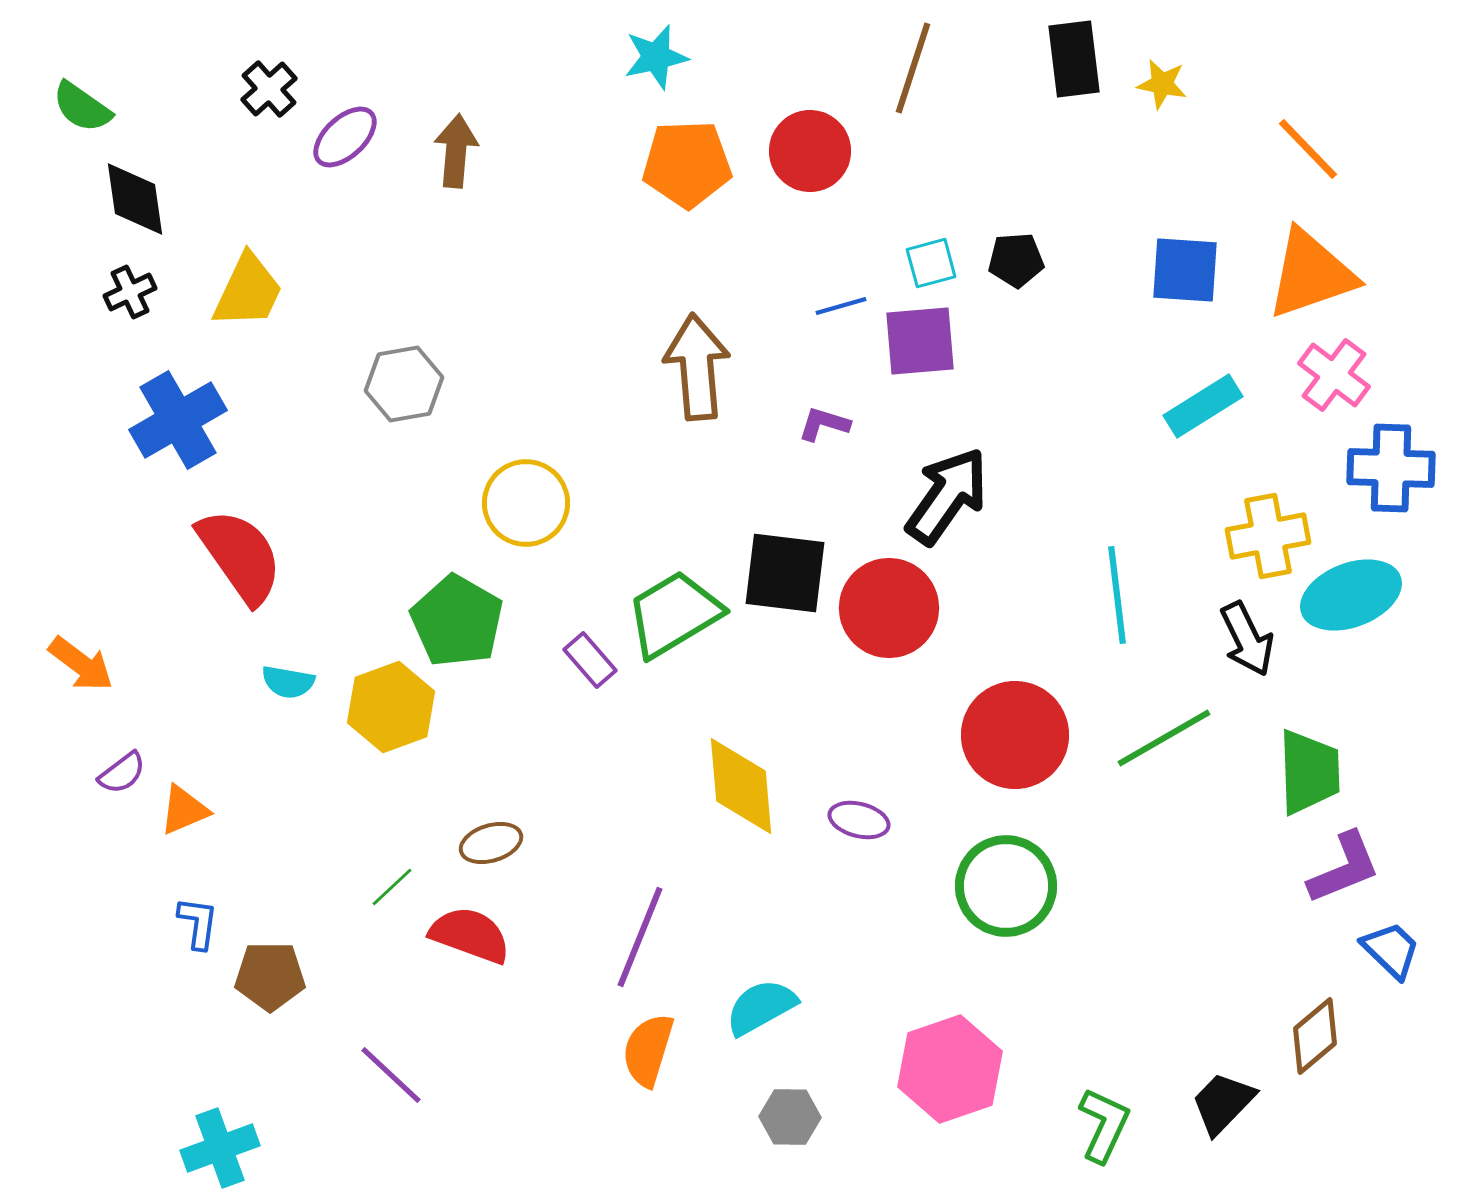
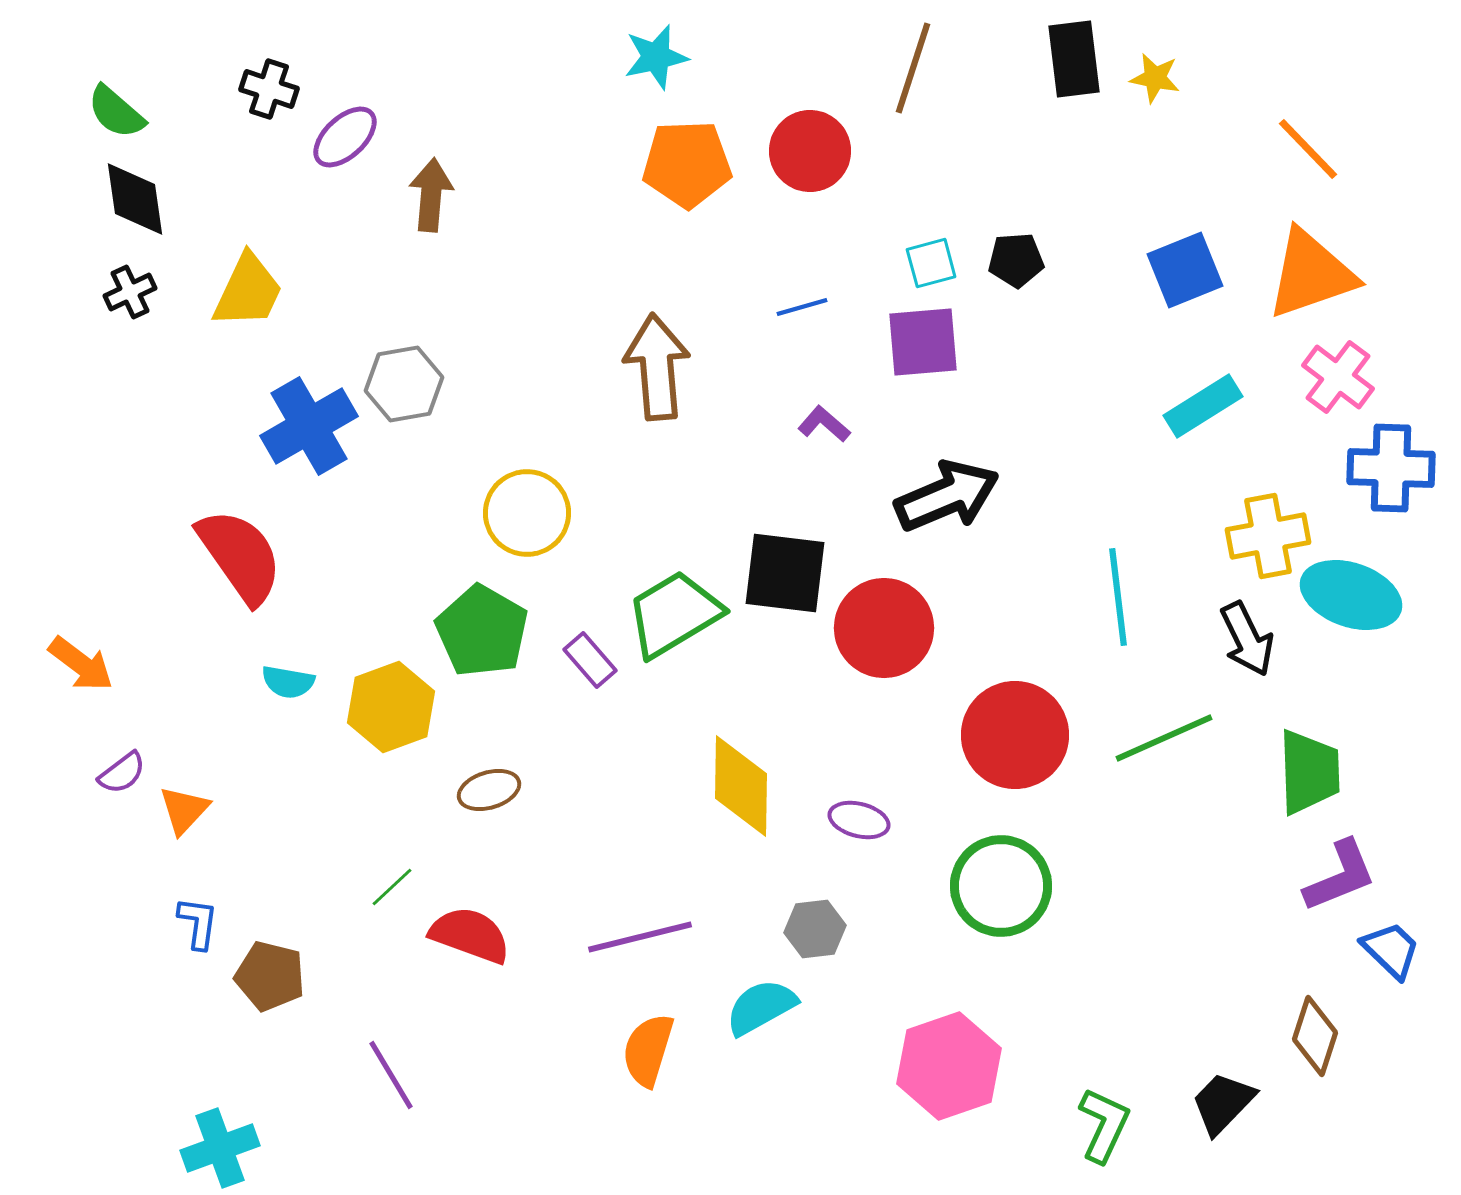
yellow star at (1162, 84): moved 7 px left, 6 px up
black cross at (269, 89): rotated 30 degrees counterclockwise
green semicircle at (82, 107): moved 34 px right, 5 px down; rotated 6 degrees clockwise
brown arrow at (456, 151): moved 25 px left, 44 px down
blue square at (1185, 270): rotated 26 degrees counterclockwise
blue line at (841, 306): moved 39 px left, 1 px down
purple square at (920, 341): moved 3 px right, 1 px down
brown arrow at (697, 367): moved 40 px left
pink cross at (1334, 375): moved 4 px right, 2 px down
blue cross at (178, 420): moved 131 px right, 6 px down
purple L-shape at (824, 424): rotated 24 degrees clockwise
black arrow at (947, 496): rotated 32 degrees clockwise
yellow circle at (526, 503): moved 1 px right, 10 px down
cyan line at (1117, 595): moved 1 px right, 2 px down
cyan ellipse at (1351, 595): rotated 40 degrees clockwise
red circle at (889, 608): moved 5 px left, 20 px down
green pentagon at (457, 621): moved 25 px right, 10 px down
green line at (1164, 738): rotated 6 degrees clockwise
yellow diamond at (741, 786): rotated 6 degrees clockwise
orange triangle at (184, 810): rotated 24 degrees counterclockwise
brown ellipse at (491, 843): moved 2 px left, 53 px up
purple L-shape at (1344, 868): moved 4 px left, 8 px down
green circle at (1006, 886): moved 5 px left
purple line at (640, 937): rotated 54 degrees clockwise
brown pentagon at (270, 976): rotated 14 degrees clockwise
brown diamond at (1315, 1036): rotated 32 degrees counterclockwise
pink hexagon at (950, 1069): moved 1 px left, 3 px up
purple line at (391, 1075): rotated 16 degrees clockwise
gray hexagon at (790, 1117): moved 25 px right, 188 px up; rotated 8 degrees counterclockwise
